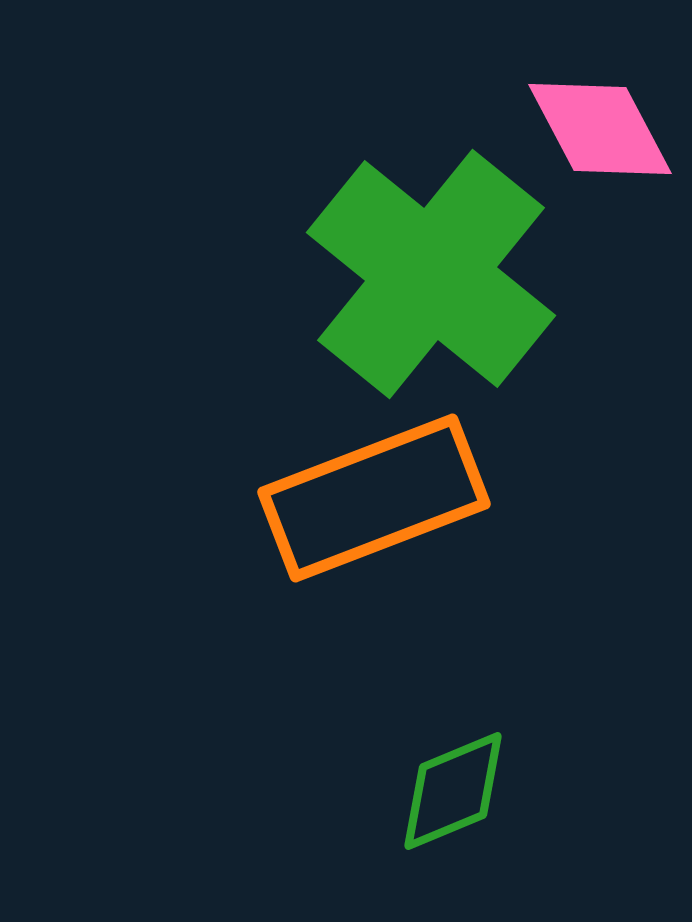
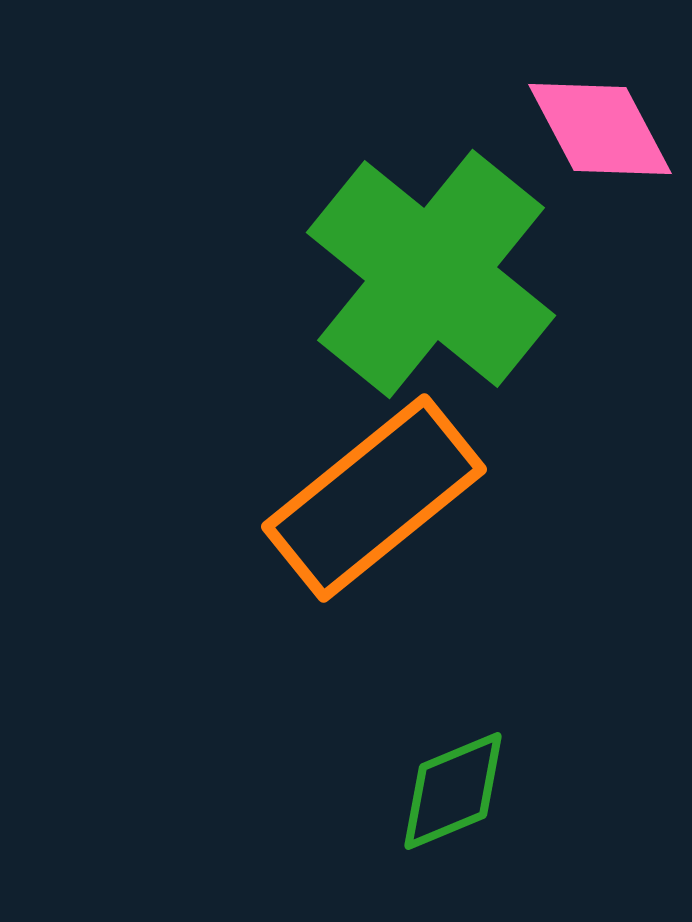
orange rectangle: rotated 18 degrees counterclockwise
